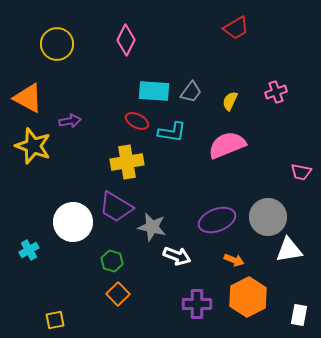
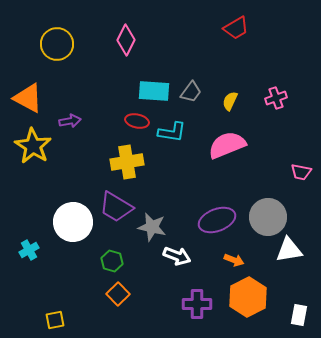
pink cross: moved 6 px down
red ellipse: rotated 15 degrees counterclockwise
yellow star: rotated 12 degrees clockwise
